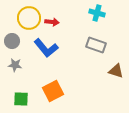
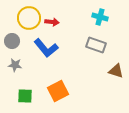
cyan cross: moved 3 px right, 4 px down
orange square: moved 5 px right
green square: moved 4 px right, 3 px up
